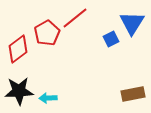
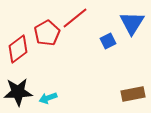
blue square: moved 3 px left, 2 px down
black star: moved 1 px left, 1 px down
cyan arrow: rotated 18 degrees counterclockwise
